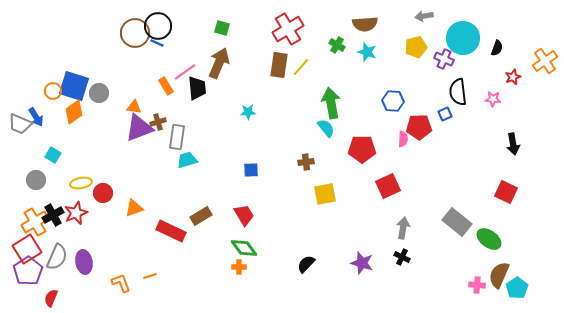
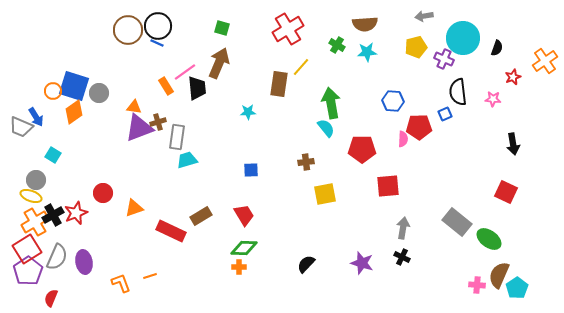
brown circle at (135, 33): moved 7 px left, 3 px up
cyan star at (367, 52): rotated 24 degrees counterclockwise
brown rectangle at (279, 65): moved 19 px down
gray trapezoid at (20, 124): moved 1 px right, 3 px down
yellow ellipse at (81, 183): moved 50 px left, 13 px down; rotated 30 degrees clockwise
red square at (388, 186): rotated 20 degrees clockwise
green diamond at (244, 248): rotated 52 degrees counterclockwise
